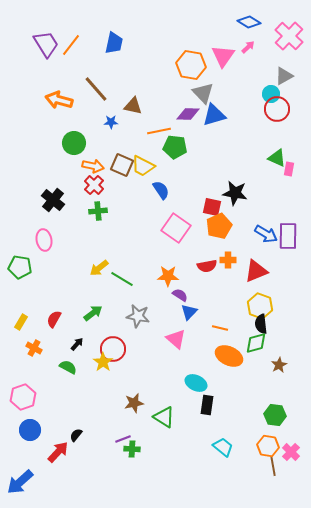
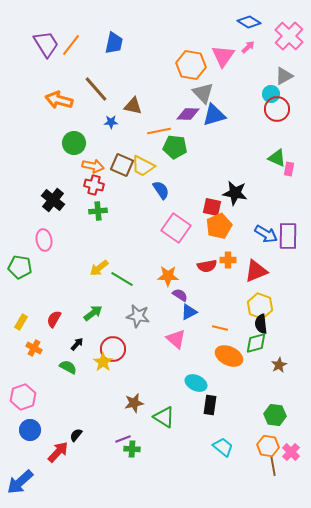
red cross at (94, 185): rotated 30 degrees counterclockwise
blue triangle at (189, 312): rotated 18 degrees clockwise
black rectangle at (207, 405): moved 3 px right
